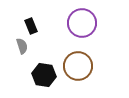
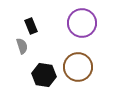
brown circle: moved 1 px down
